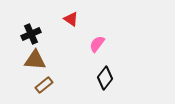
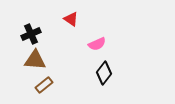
pink semicircle: rotated 150 degrees counterclockwise
black diamond: moved 1 px left, 5 px up
